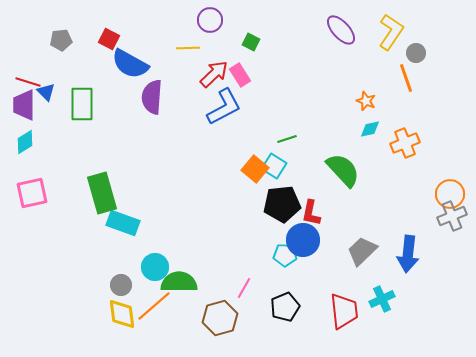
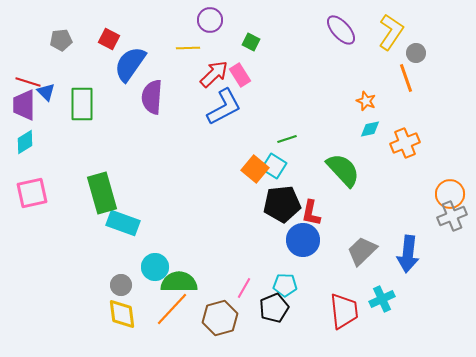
blue semicircle at (130, 64): rotated 96 degrees clockwise
cyan pentagon at (285, 255): moved 30 px down
orange line at (154, 306): moved 18 px right, 3 px down; rotated 6 degrees counterclockwise
black pentagon at (285, 307): moved 11 px left, 1 px down
